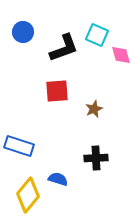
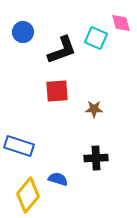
cyan square: moved 1 px left, 3 px down
black L-shape: moved 2 px left, 2 px down
pink diamond: moved 32 px up
brown star: rotated 24 degrees clockwise
